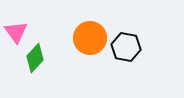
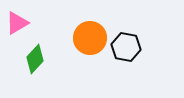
pink triangle: moved 1 px right, 9 px up; rotated 35 degrees clockwise
green diamond: moved 1 px down
